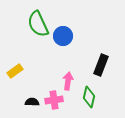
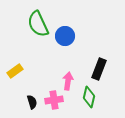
blue circle: moved 2 px right
black rectangle: moved 2 px left, 4 px down
black semicircle: rotated 72 degrees clockwise
